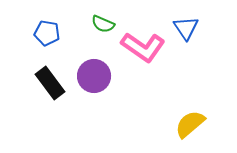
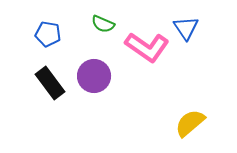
blue pentagon: moved 1 px right, 1 px down
pink L-shape: moved 4 px right
yellow semicircle: moved 1 px up
